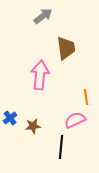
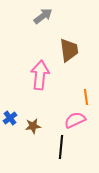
brown trapezoid: moved 3 px right, 2 px down
